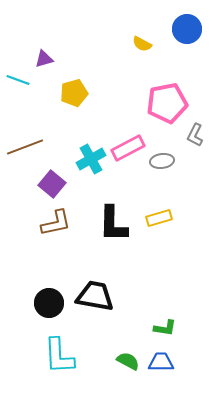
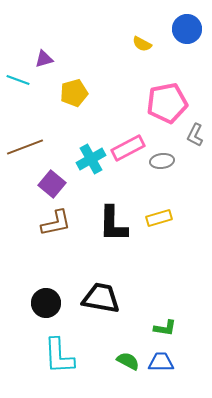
black trapezoid: moved 6 px right, 2 px down
black circle: moved 3 px left
